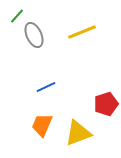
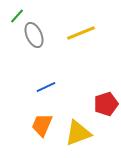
yellow line: moved 1 px left, 1 px down
